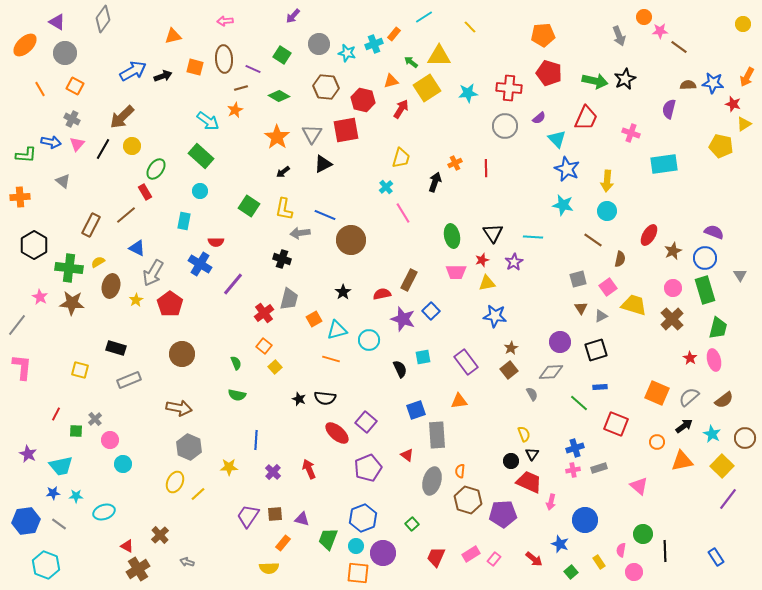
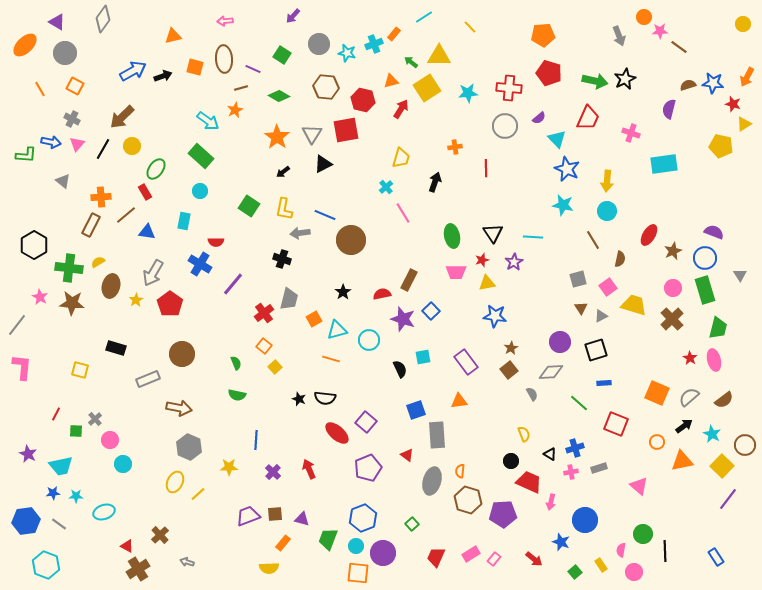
brown semicircle at (688, 85): rotated 14 degrees counterclockwise
red trapezoid at (586, 118): moved 2 px right
orange cross at (455, 163): moved 16 px up; rotated 16 degrees clockwise
orange cross at (20, 197): moved 81 px right
brown line at (593, 240): rotated 24 degrees clockwise
blue triangle at (137, 248): moved 10 px right, 16 px up; rotated 18 degrees counterclockwise
gray rectangle at (129, 380): moved 19 px right, 1 px up
blue rectangle at (600, 387): moved 4 px right, 4 px up
brown circle at (745, 438): moved 7 px down
black triangle at (532, 454): moved 18 px right; rotated 32 degrees counterclockwise
pink cross at (573, 470): moved 2 px left, 2 px down
purple trapezoid at (248, 516): rotated 35 degrees clockwise
blue star at (560, 544): moved 1 px right, 2 px up
yellow rectangle at (599, 562): moved 2 px right, 3 px down
green square at (571, 572): moved 4 px right
